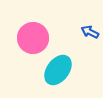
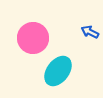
cyan ellipse: moved 1 px down
